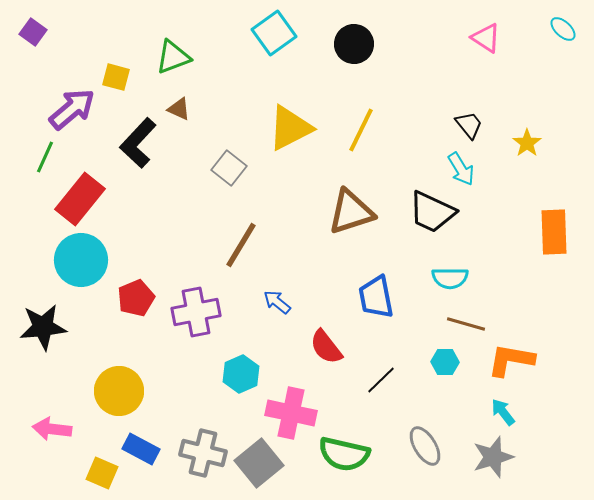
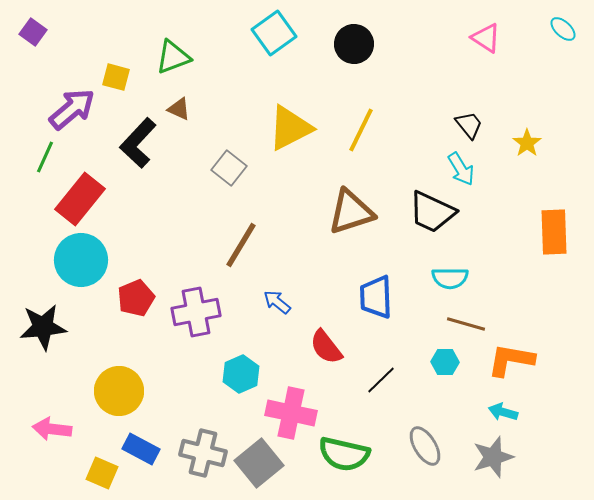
blue trapezoid at (376, 297): rotated 9 degrees clockwise
cyan arrow at (503, 412): rotated 36 degrees counterclockwise
